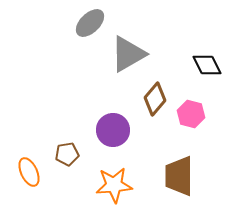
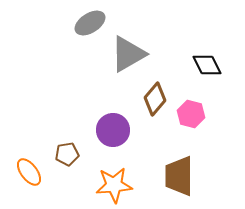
gray ellipse: rotated 12 degrees clockwise
orange ellipse: rotated 12 degrees counterclockwise
